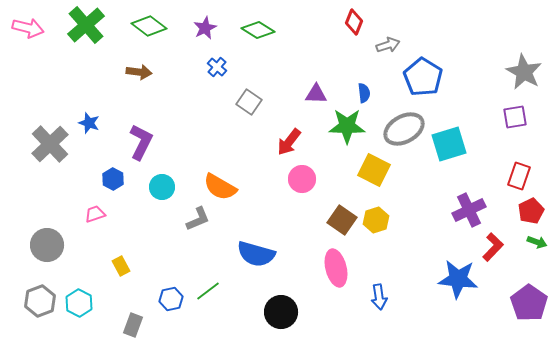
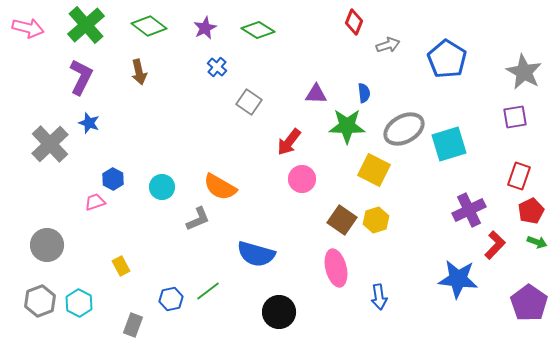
brown arrow at (139, 72): rotated 70 degrees clockwise
blue pentagon at (423, 77): moved 24 px right, 18 px up
purple L-shape at (141, 142): moved 60 px left, 65 px up
pink trapezoid at (95, 214): moved 12 px up
red L-shape at (493, 247): moved 2 px right, 2 px up
black circle at (281, 312): moved 2 px left
